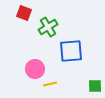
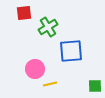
red square: rotated 28 degrees counterclockwise
